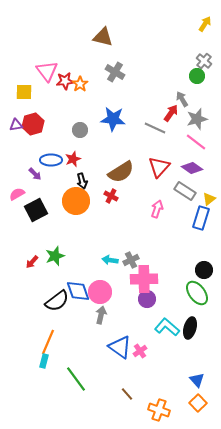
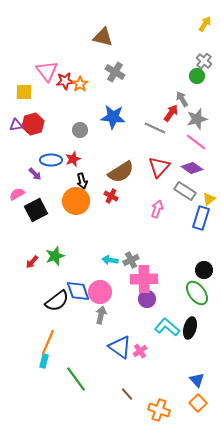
blue star at (113, 119): moved 2 px up
